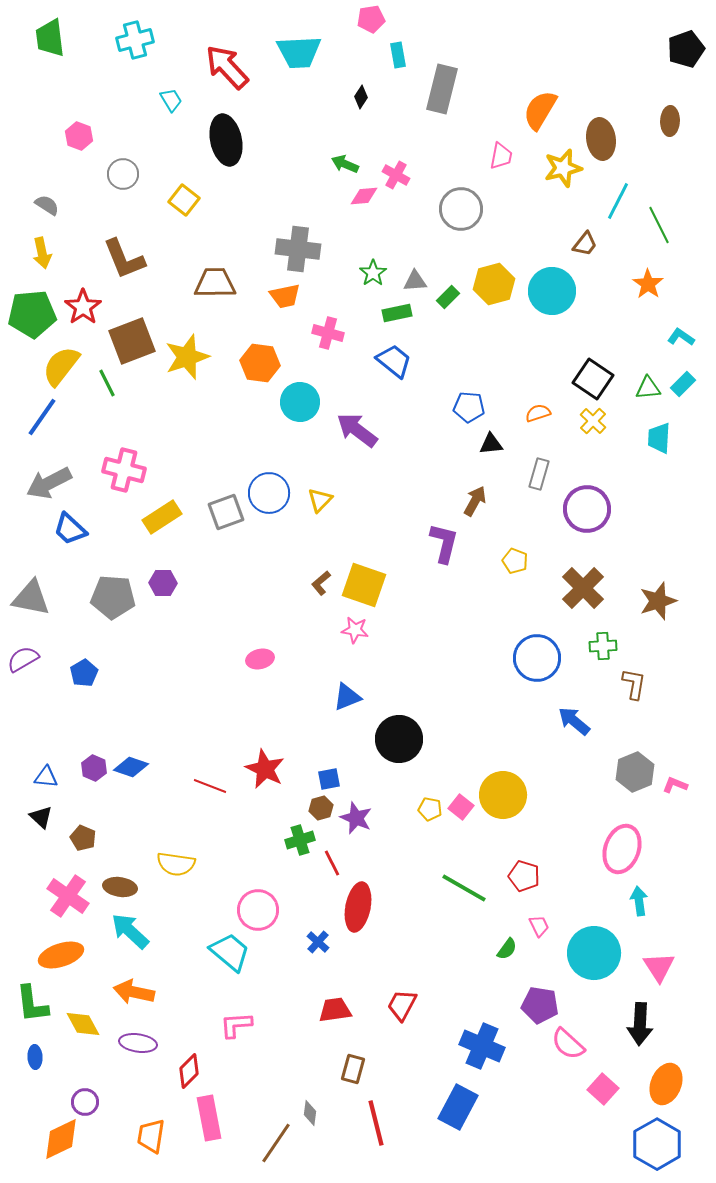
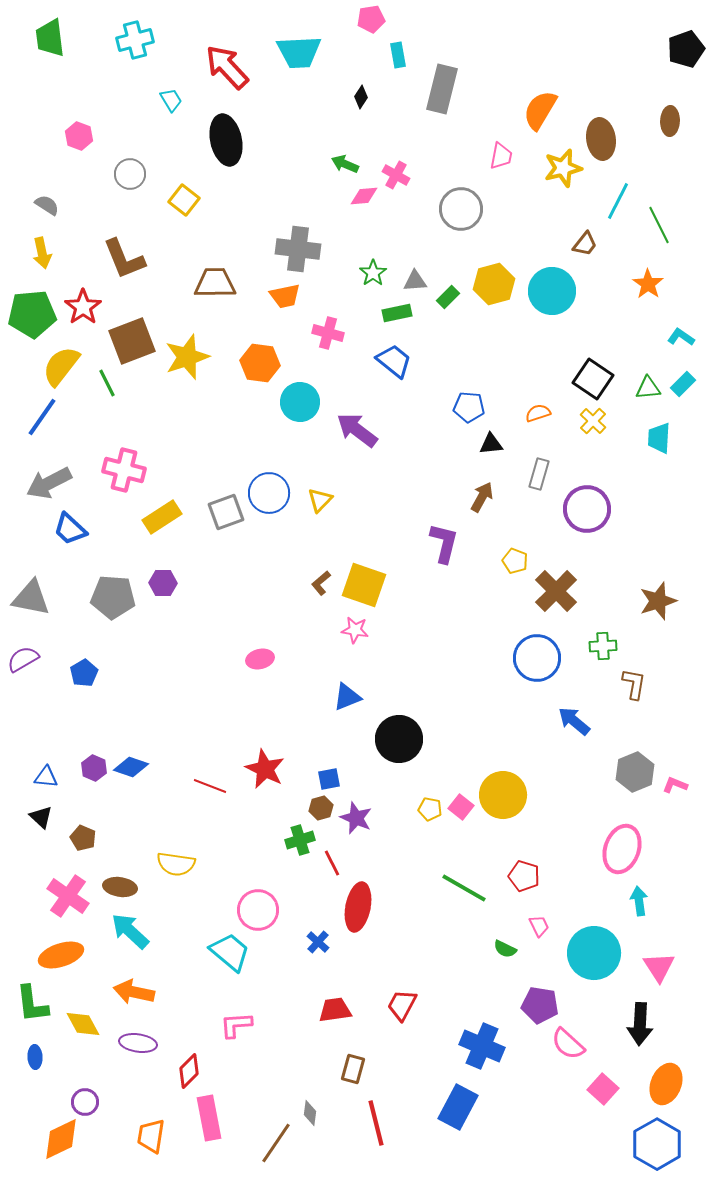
gray circle at (123, 174): moved 7 px right
brown arrow at (475, 501): moved 7 px right, 4 px up
brown cross at (583, 588): moved 27 px left, 3 px down
green semicircle at (507, 949): moved 2 px left; rotated 80 degrees clockwise
